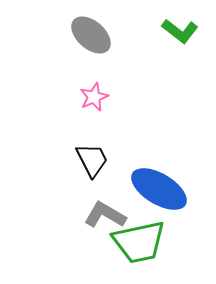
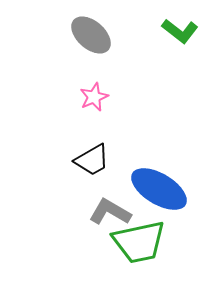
black trapezoid: rotated 87 degrees clockwise
gray L-shape: moved 5 px right, 3 px up
